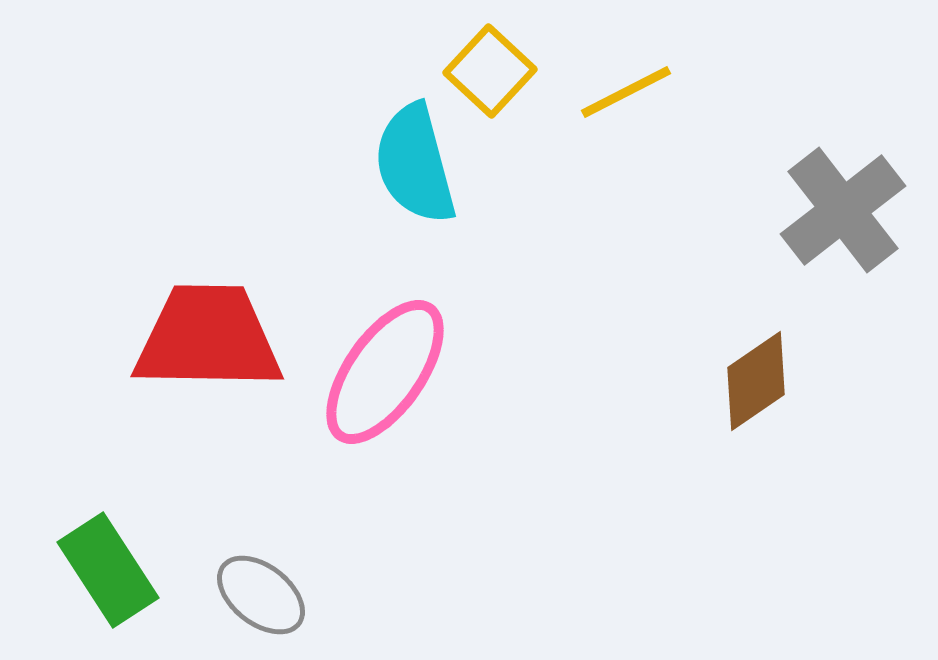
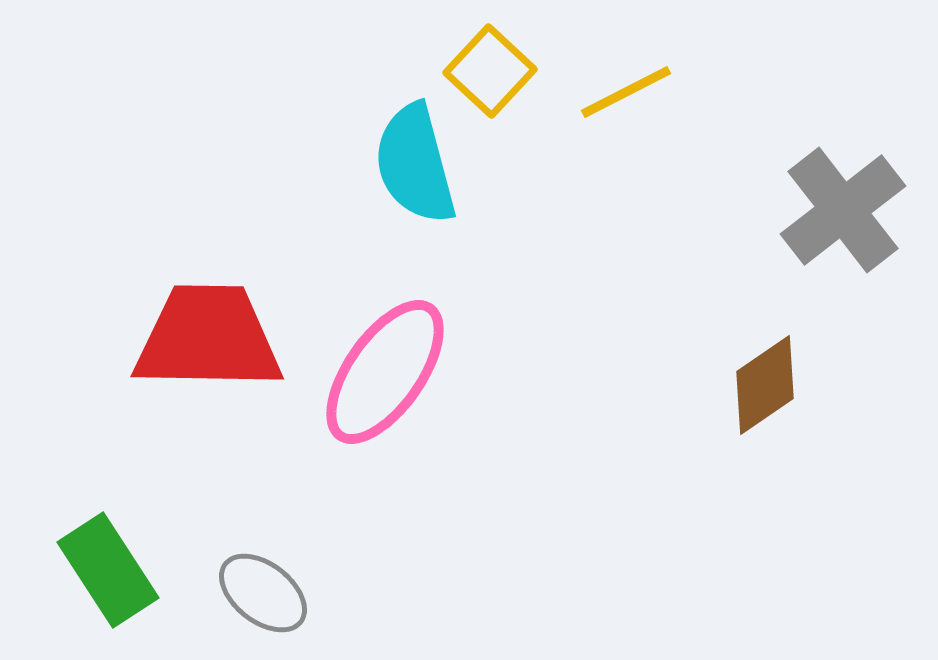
brown diamond: moved 9 px right, 4 px down
gray ellipse: moved 2 px right, 2 px up
